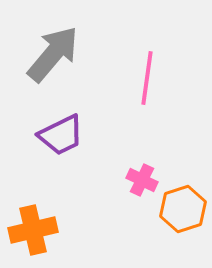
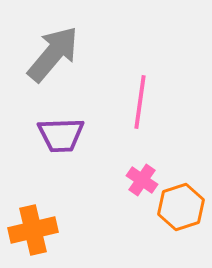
pink line: moved 7 px left, 24 px down
purple trapezoid: rotated 24 degrees clockwise
pink cross: rotated 8 degrees clockwise
orange hexagon: moved 2 px left, 2 px up
